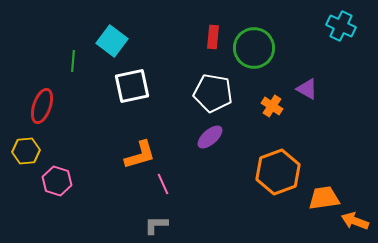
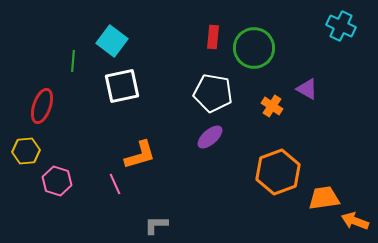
white square: moved 10 px left
pink line: moved 48 px left
